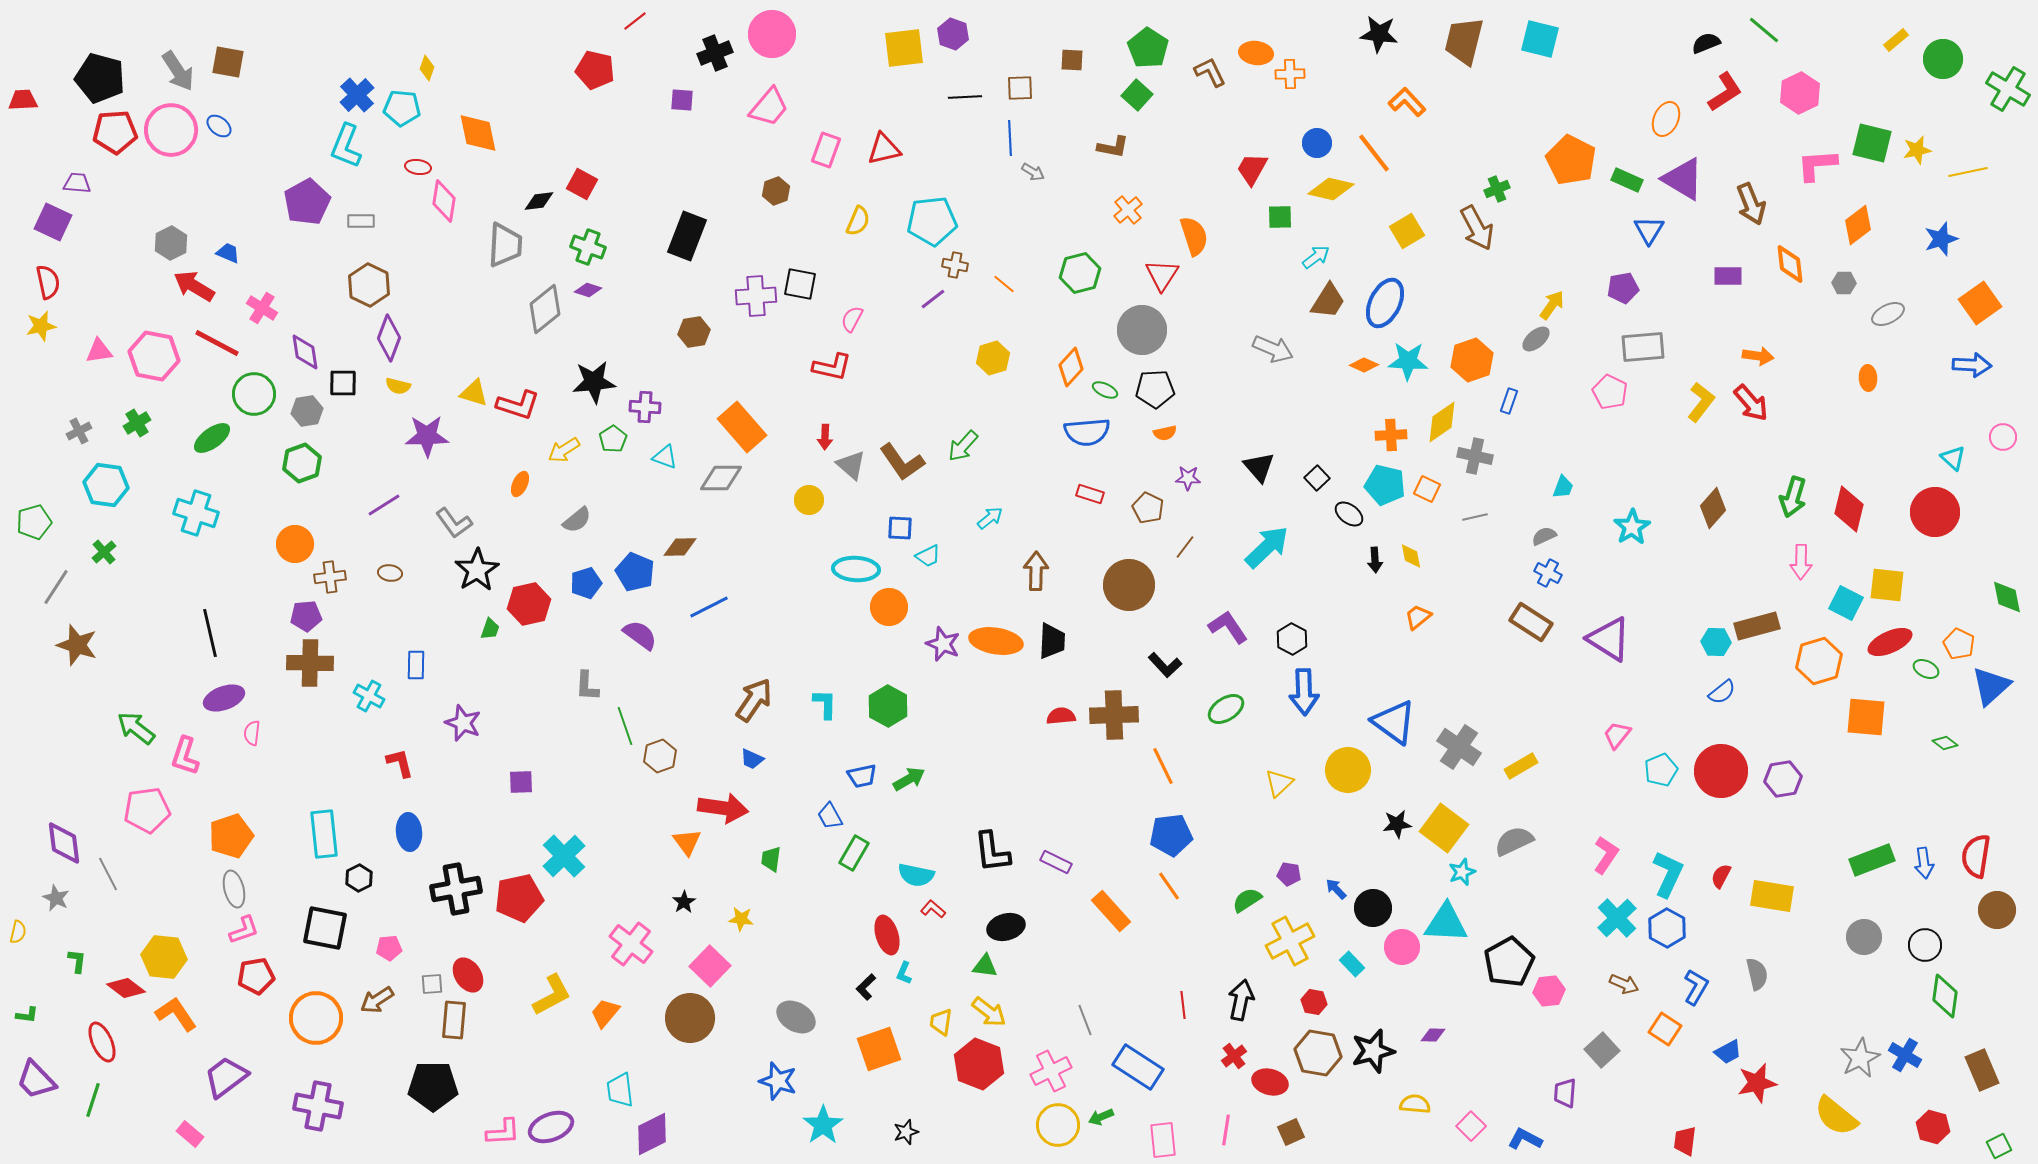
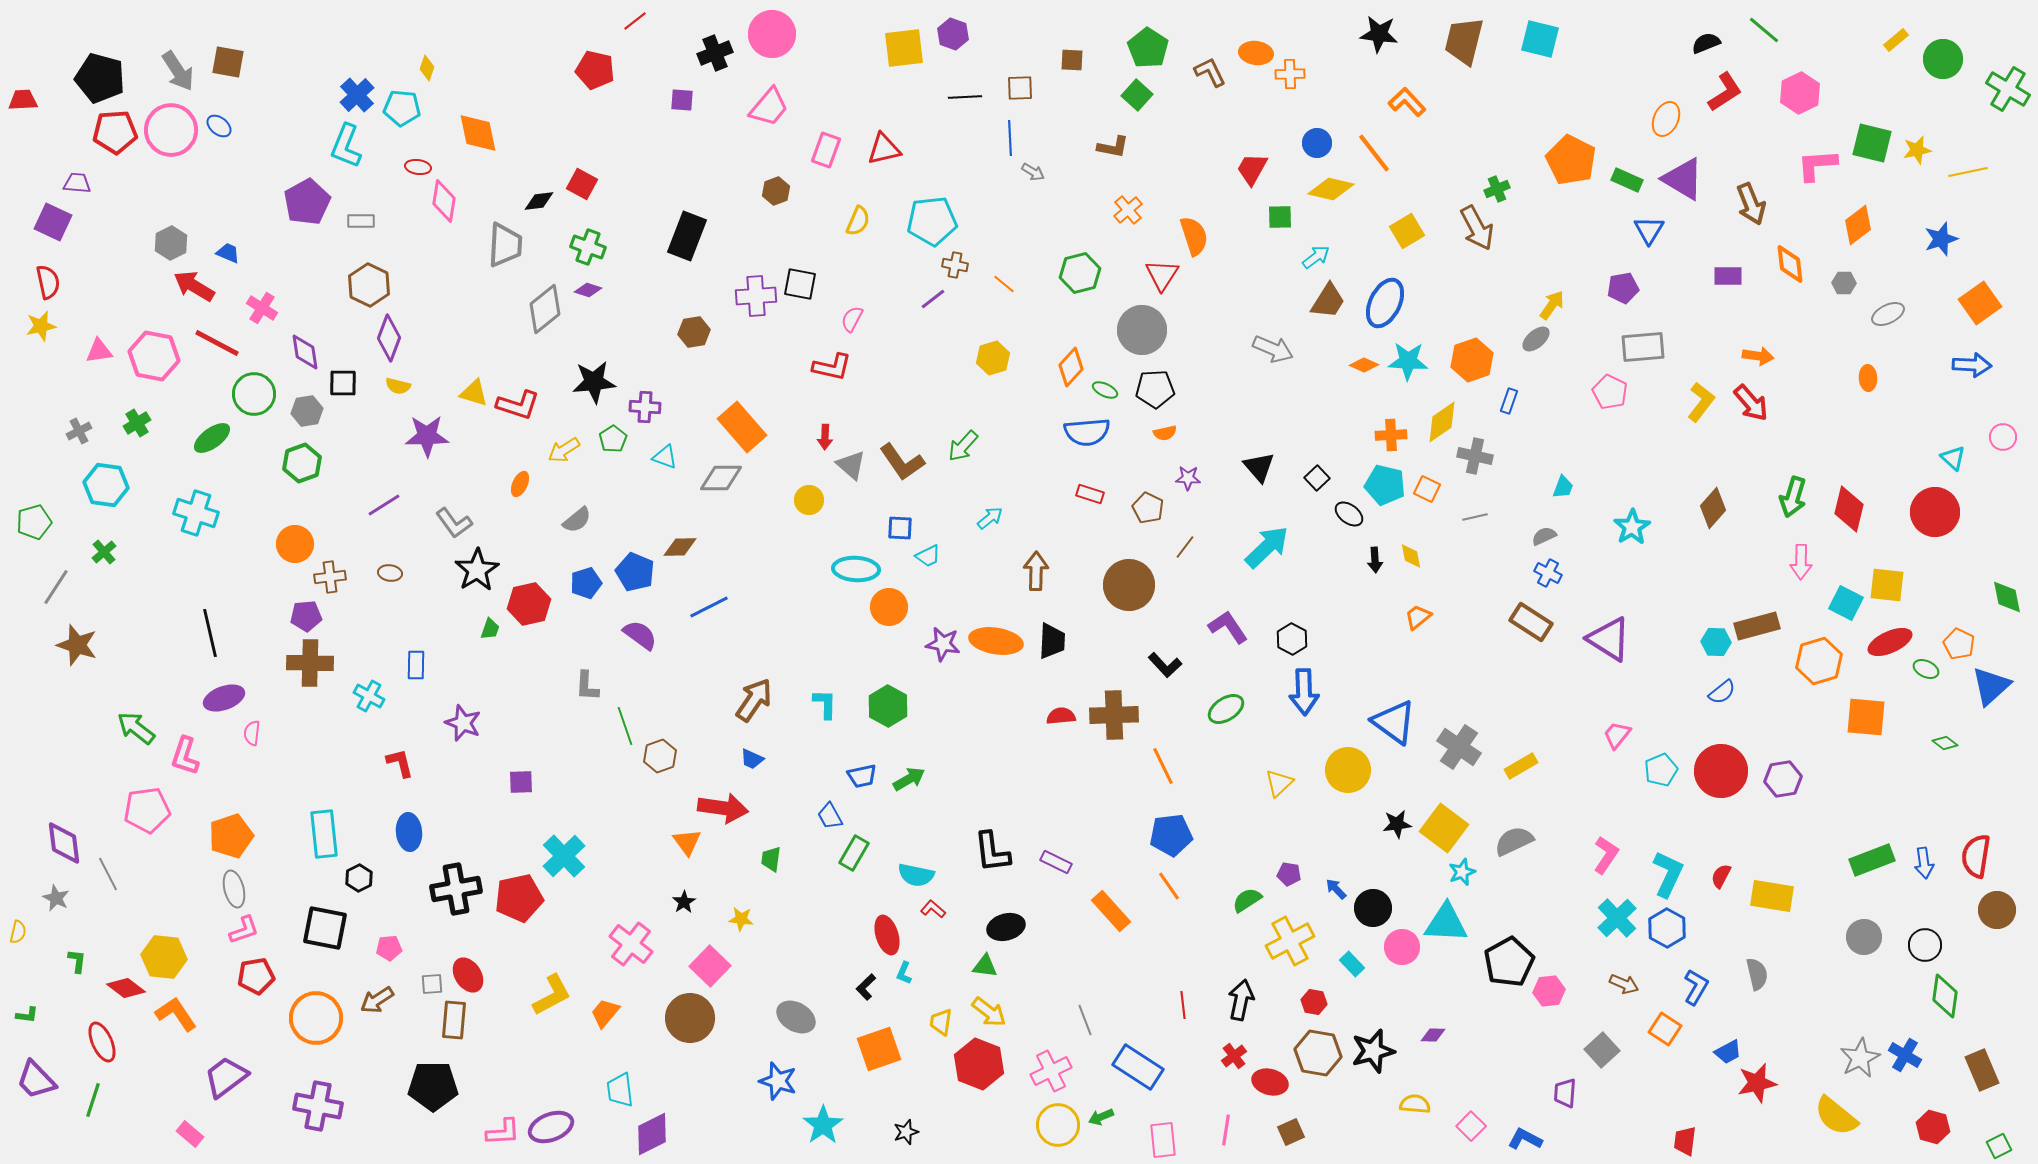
purple star at (943, 644): rotated 12 degrees counterclockwise
